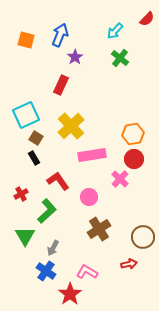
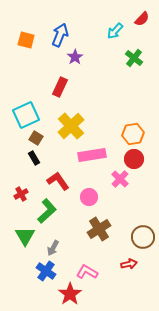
red semicircle: moved 5 px left
green cross: moved 14 px right
red rectangle: moved 1 px left, 2 px down
